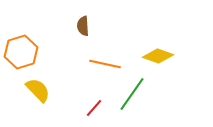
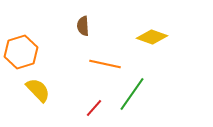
yellow diamond: moved 6 px left, 19 px up
